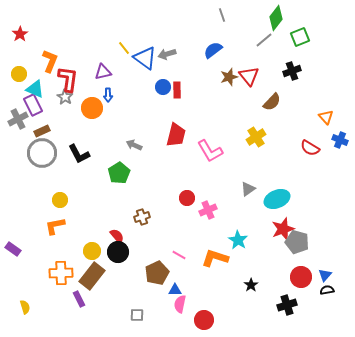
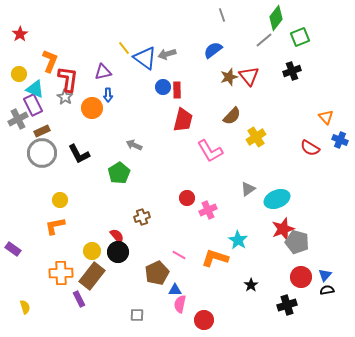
brown semicircle at (272, 102): moved 40 px left, 14 px down
red trapezoid at (176, 135): moved 7 px right, 15 px up
